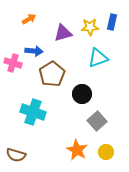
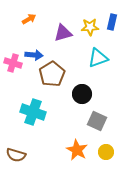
blue arrow: moved 4 px down
gray square: rotated 24 degrees counterclockwise
